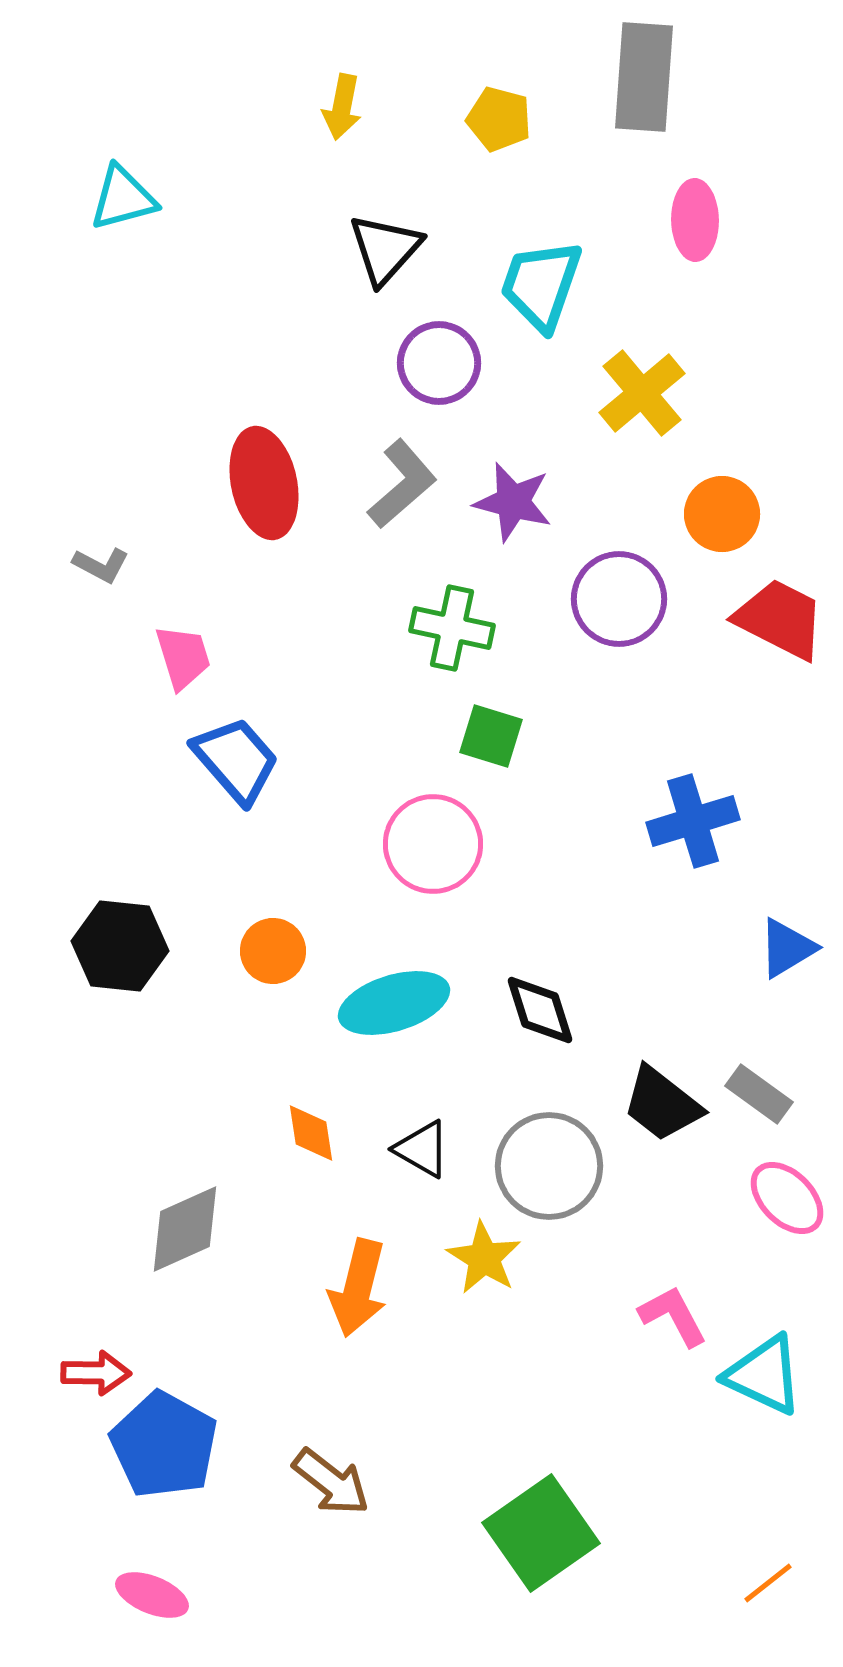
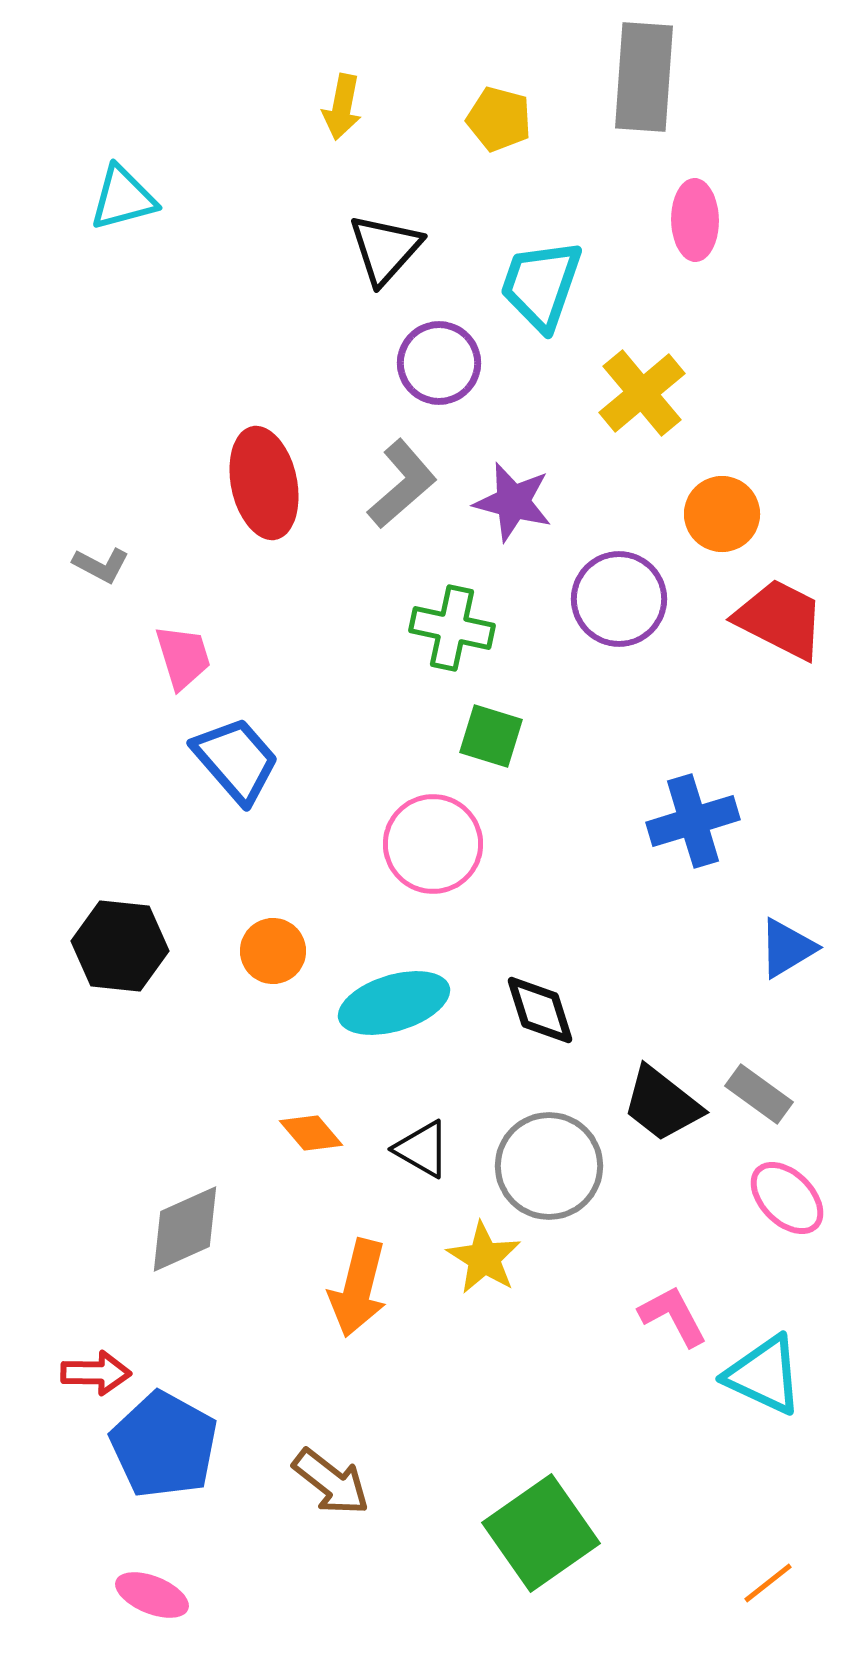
orange diamond at (311, 1133): rotated 32 degrees counterclockwise
